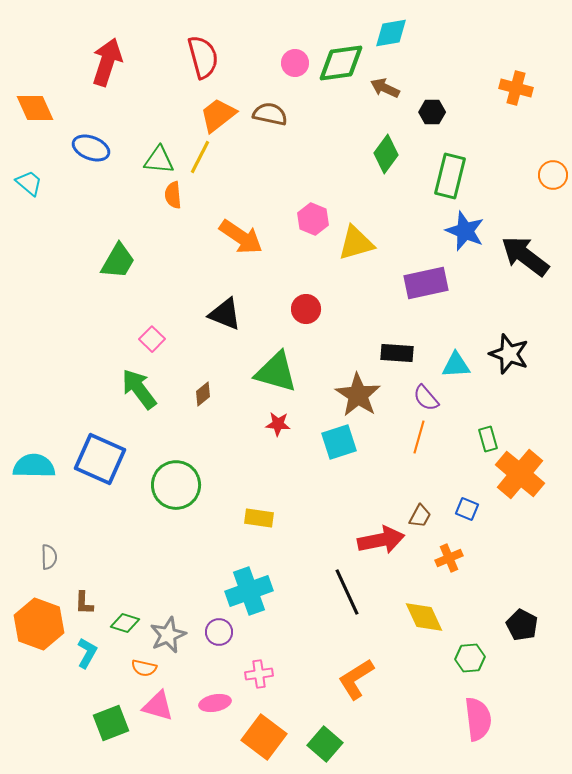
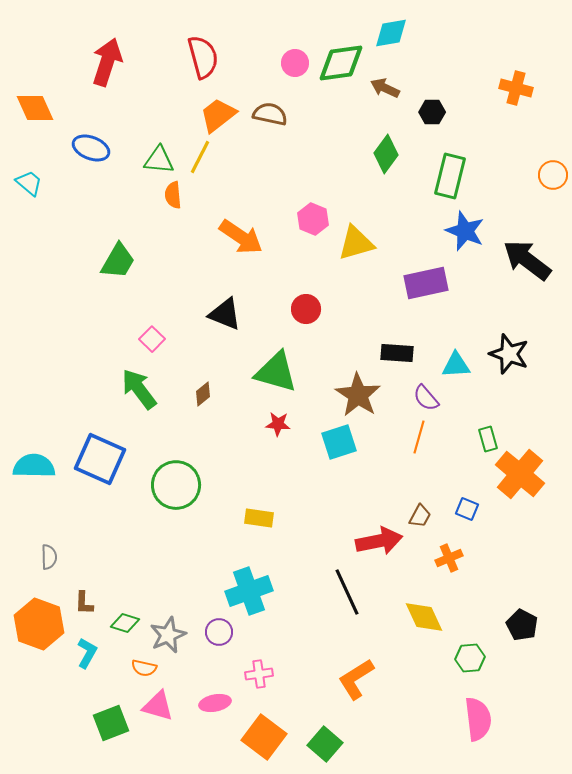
black arrow at (525, 256): moved 2 px right, 4 px down
red arrow at (381, 540): moved 2 px left, 1 px down
